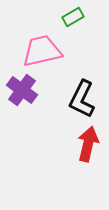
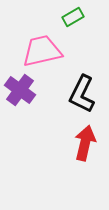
purple cross: moved 2 px left
black L-shape: moved 5 px up
red arrow: moved 3 px left, 1 px up
